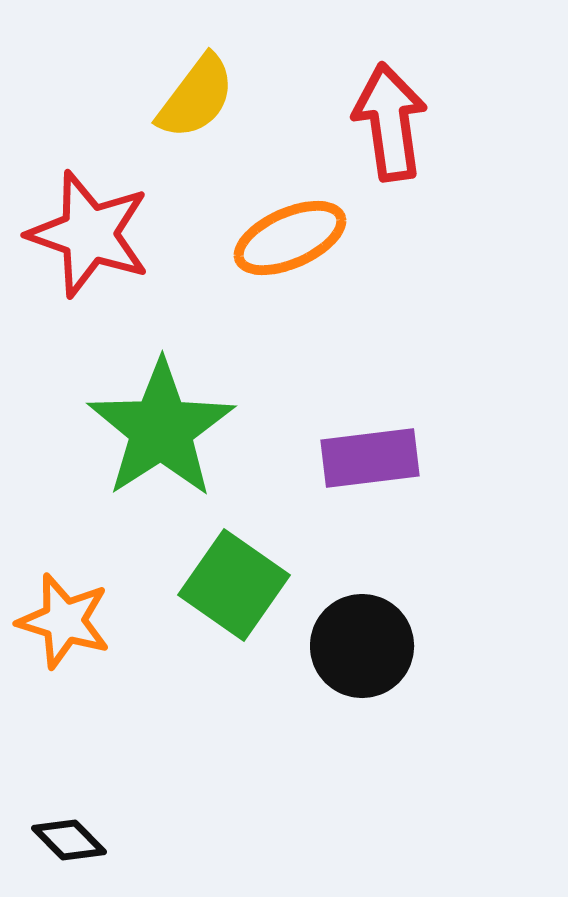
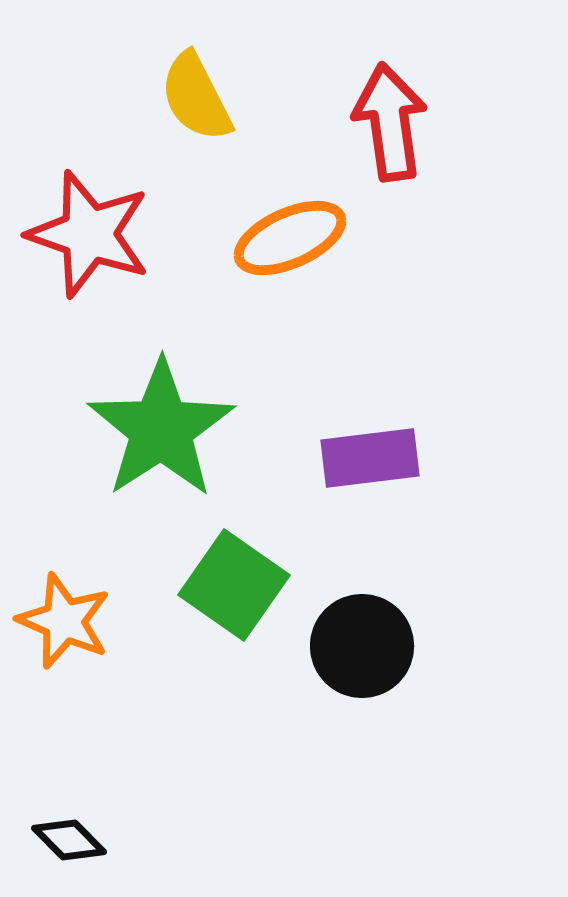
yellow semicircle: rotated 116 degrees clockwise
orange star: rotated 6 degrees clockwise
